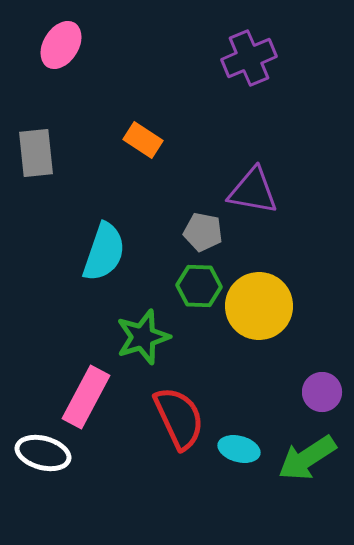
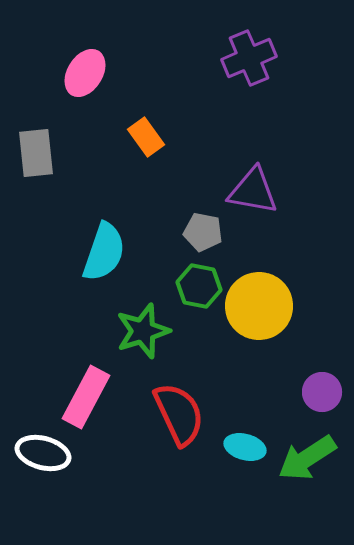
pink ellipse: moved 24 px right, 28 px down
orange rectangle: moved 3 px right, 3 px up; rotated 21 degrees clockwise
green hexagon: rotated 9 degrees clockwise
green star: moved 6 px up
red semicircle: moved 4 px up
cyan ellipse: moved 6 px right, 2 px up
